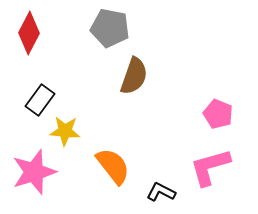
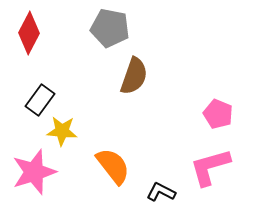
yellow star: moved 3 px left
